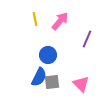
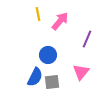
yellow line: moved 3 px right, 5 px up
blue semicircle: moved 4 px left
pink triangle: moved 12 px up; rotated 24 degrees clockwise
